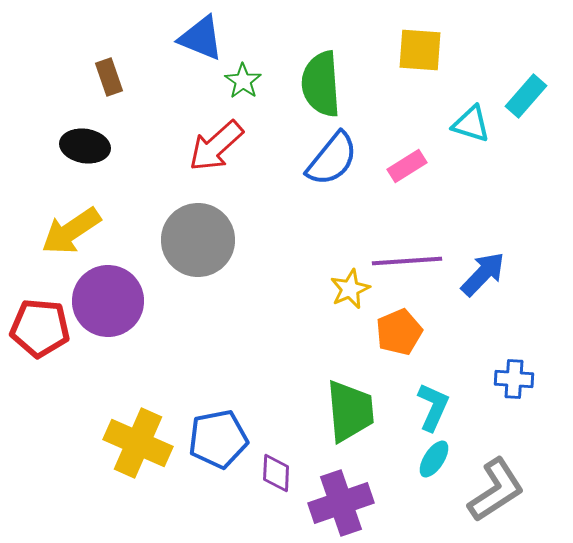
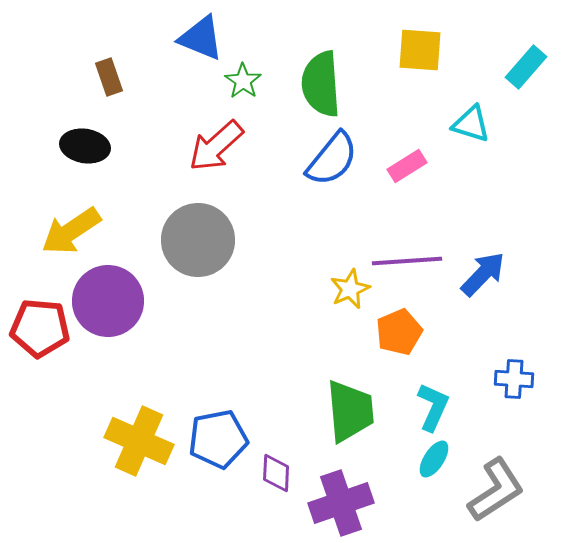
cyan rectangle: moved 29 px up
yellow cross: moved 1 px right, 2 px up
